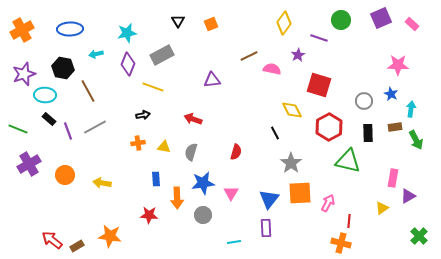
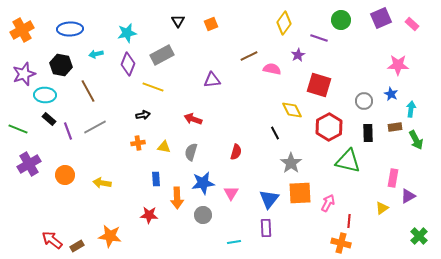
black hexagon at (63, 68): moved 2 px left, 3 px up
